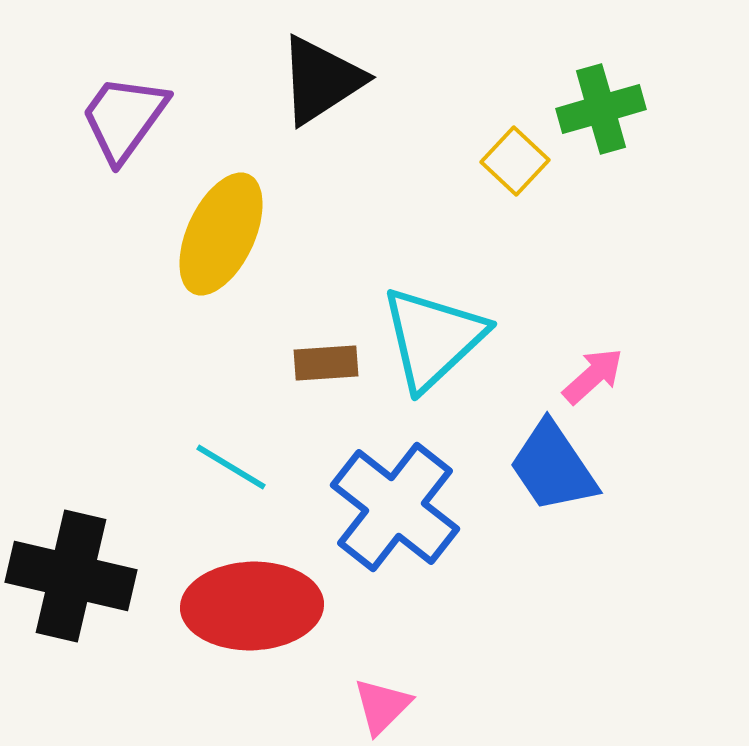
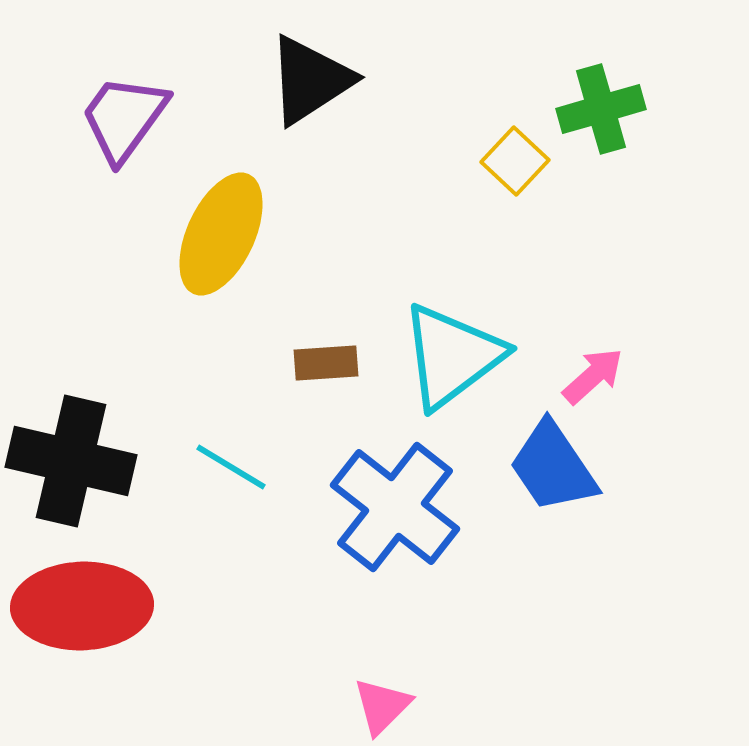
black triangle: moved 11 px left
cyan triangle: moved 19 px right, 18 px down; rotated 6 degrees clockwise
black cross: moved 115 px up
red ellipse: moved 170 px left
